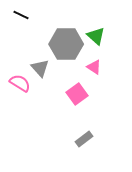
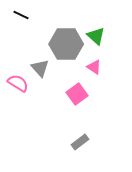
pink semicircle: moved 2 px left
gray rectangle: moved 4 px left, 3 px down
